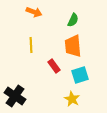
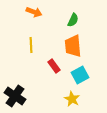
cyan square: rotated 12 degrees counterclockwise
